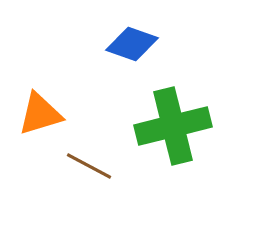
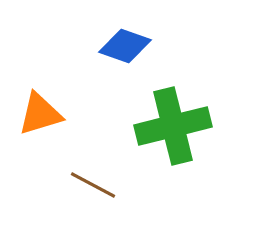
blue diamond: moved 7 px left, 2 px down
brown line: moved 4 px right, 19 px down
